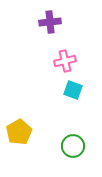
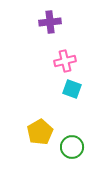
cyan square: moved 1 px left, 1 px up
yellow pentagon: moved 21 px right
green circle: moved 1 px left, 1 px down
